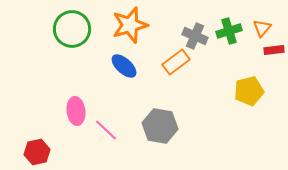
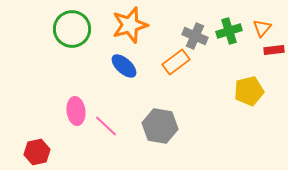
pink line: moved 4 px up
